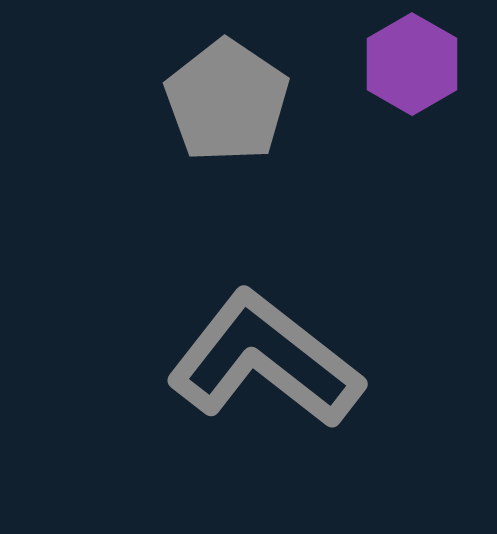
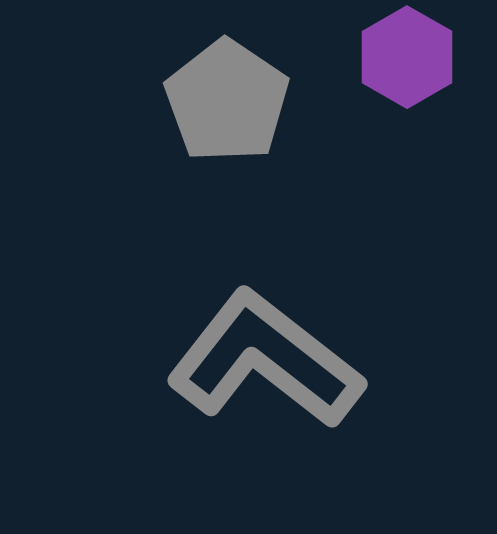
purple hexagon: moved 5 px left, 7 px up
